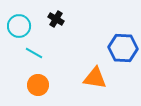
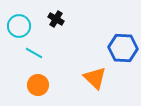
orange triangle: rotated 35 degrees clockwise
